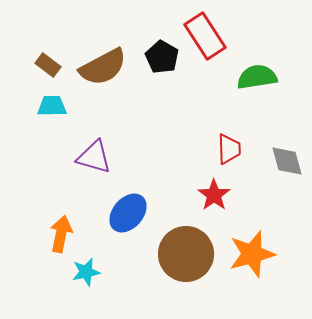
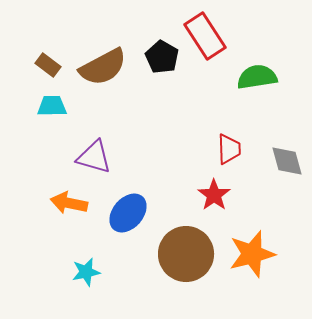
orange arrow: moved 8 px right, 31 px up; rotated 90 degrees counterclockwise
